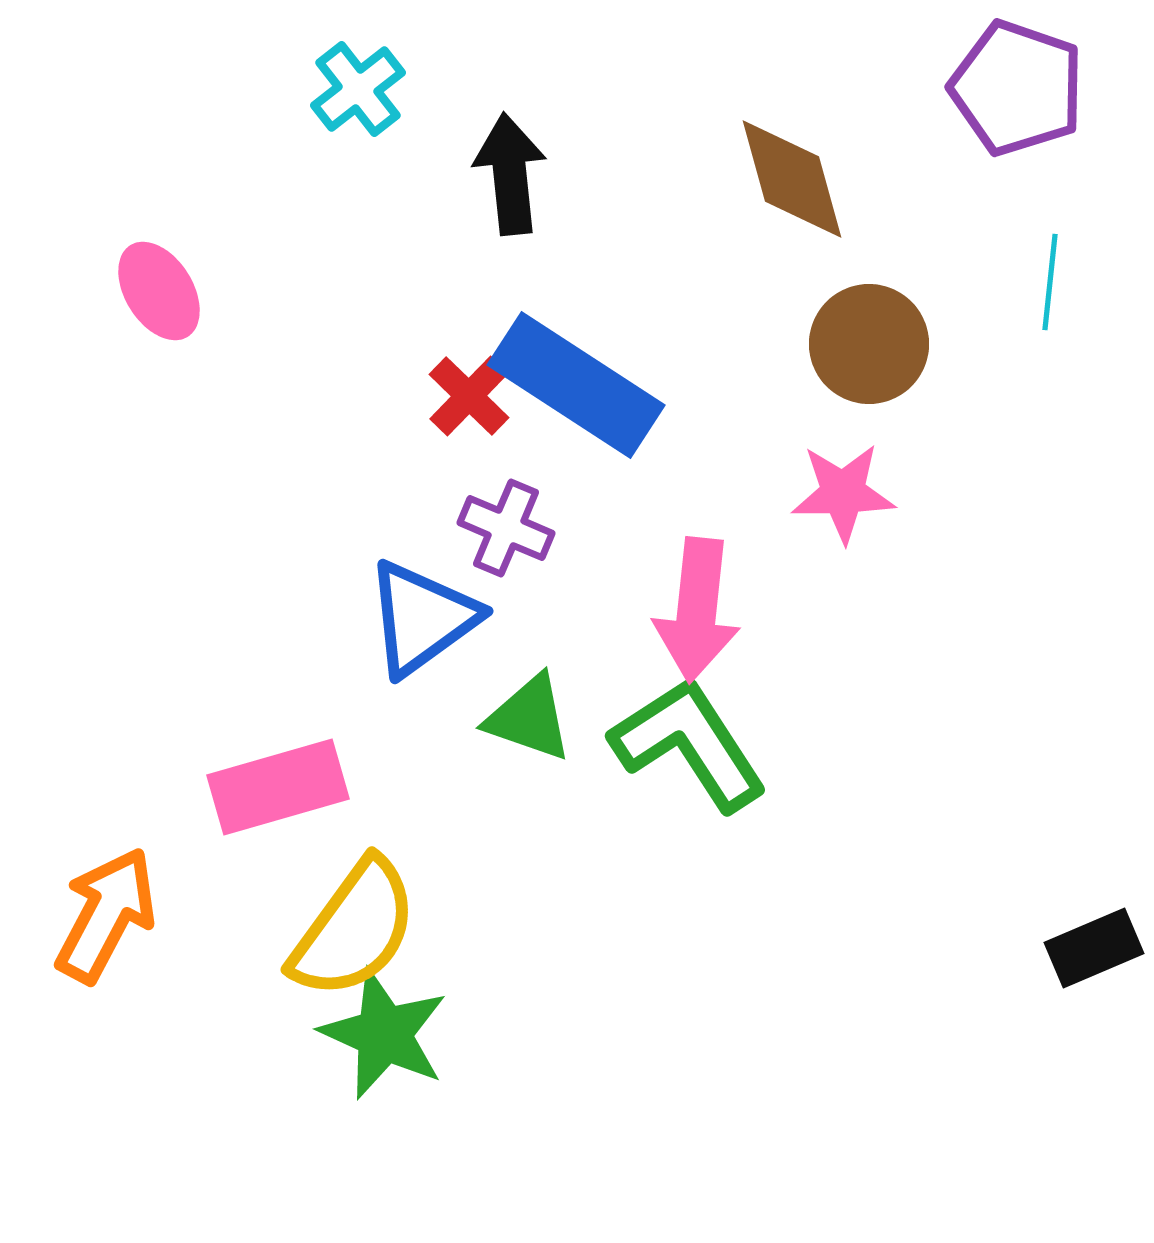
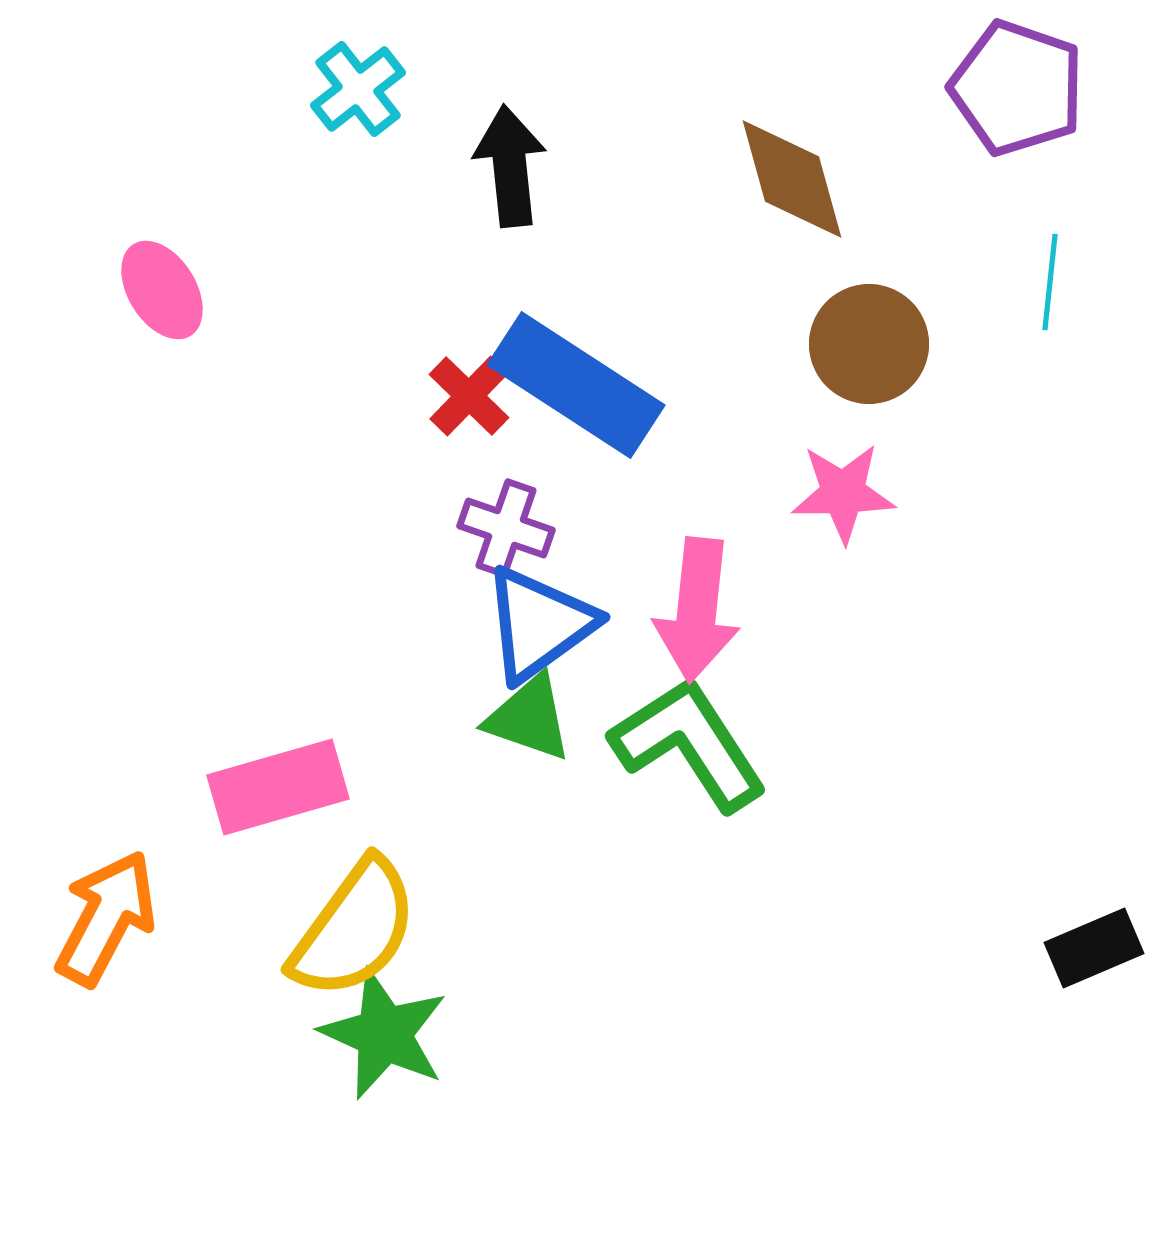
black arrow: moved 8 px up
pink ellipse: moved 3 px right, 1 px up
purple cross: rotated 4 degrees counterclockwise
blue triangle: moved 117 px right, 6 px down
orange arrow: moved 3 px down
